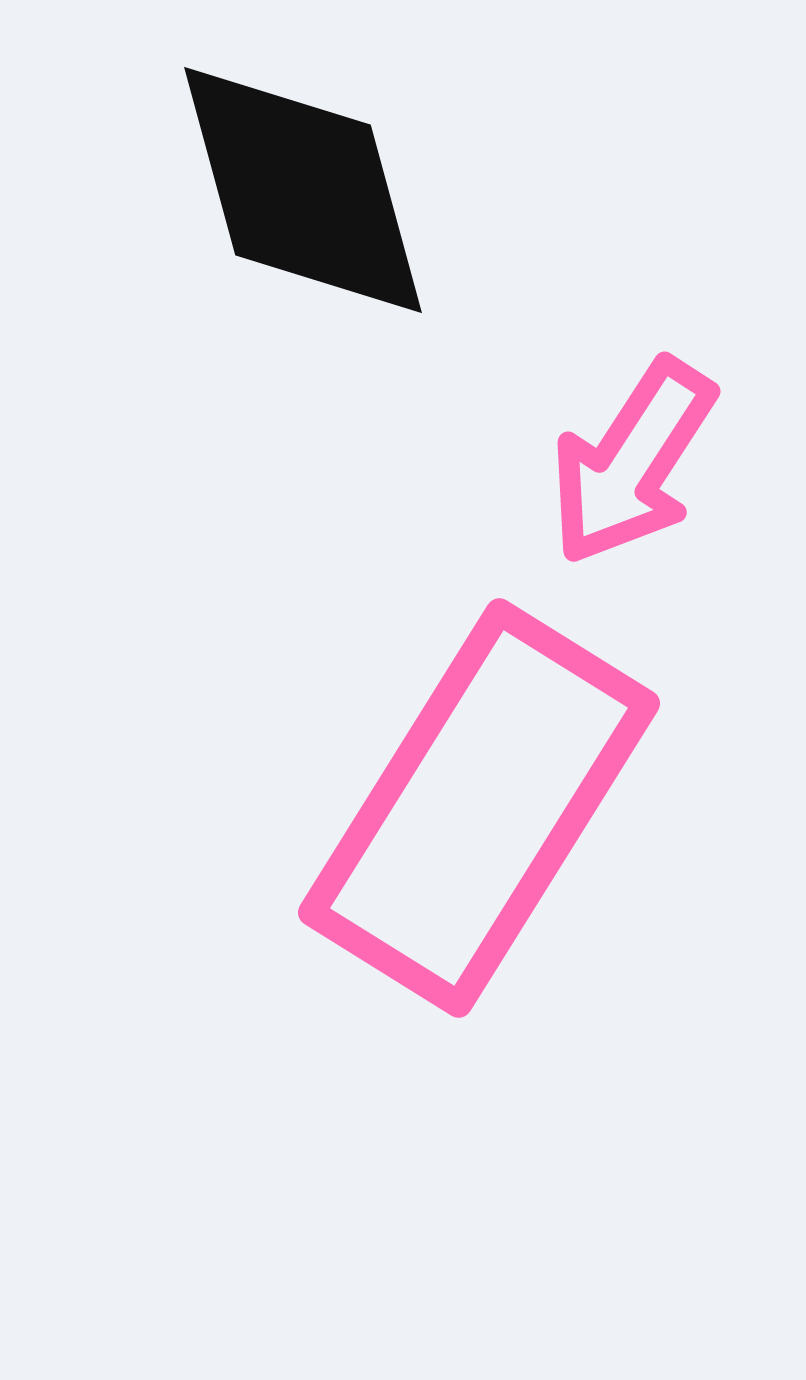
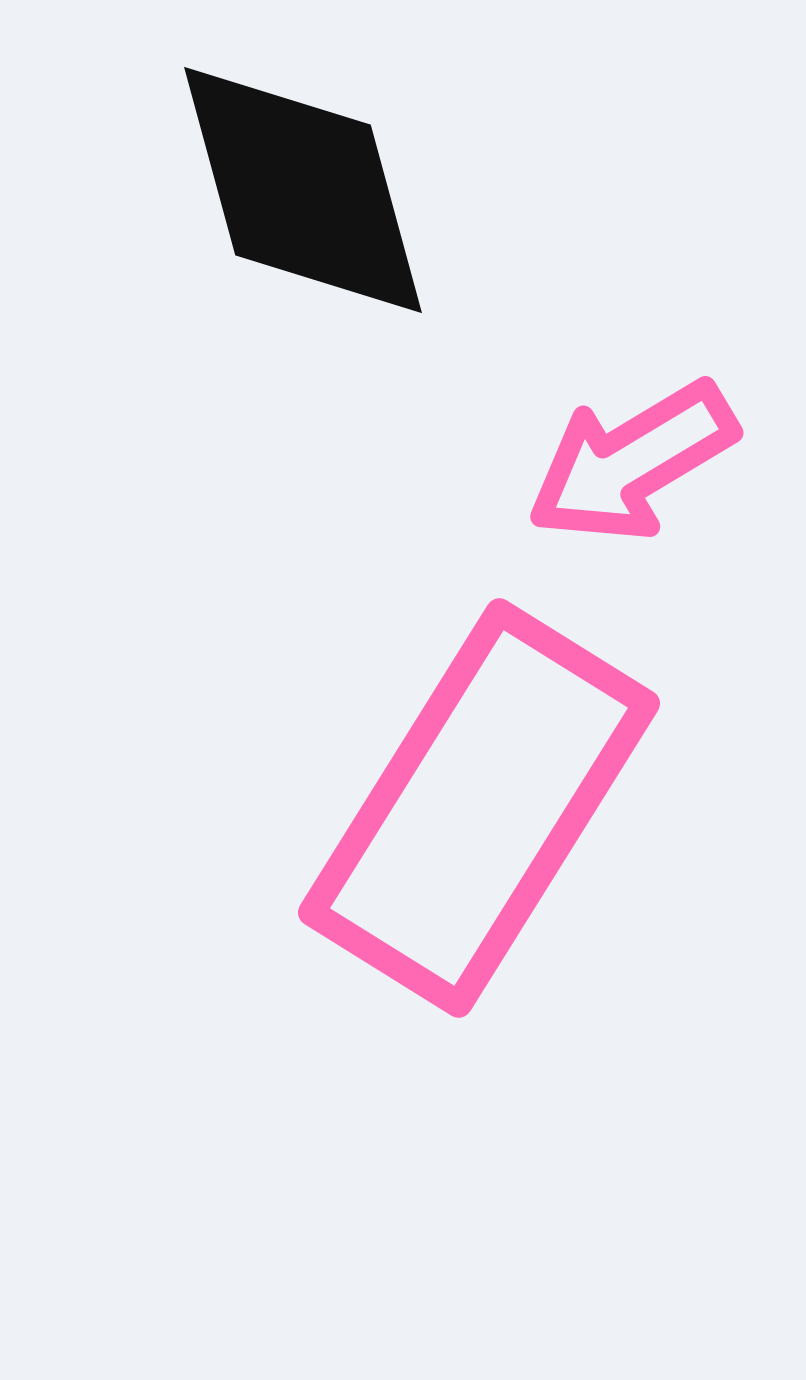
pink arrow: rotated 26 degrees clockwise
